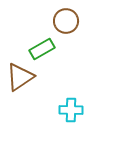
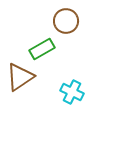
cyan cross: moved 1 px right, 18 px up; rotated 25 degrees clockwise
